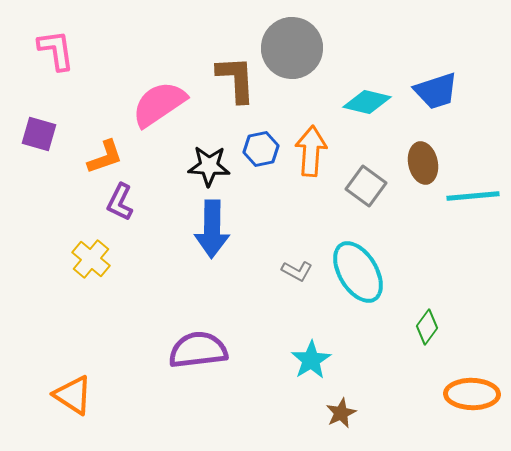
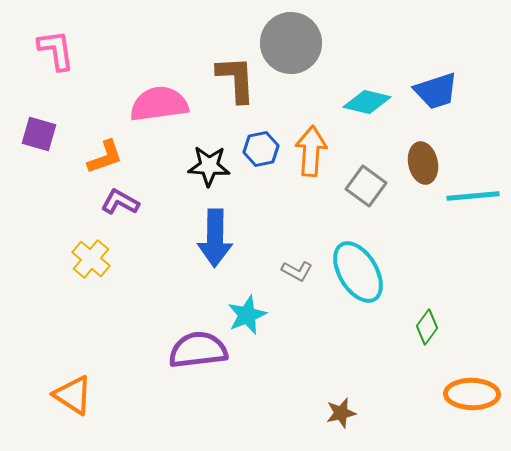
gray circle: moved 1 px left, 5 px up
pink semicircle: rotated 26 degrees clockwise
purple L-shape: rotated 93 degrees clockwise
blue arrow: moved 3 px right, 9 px down
cyan star: moved 64 px left, 45 px up; rotated 9 degrees clockwise
brown star: rotated 12 degrees clockwise
